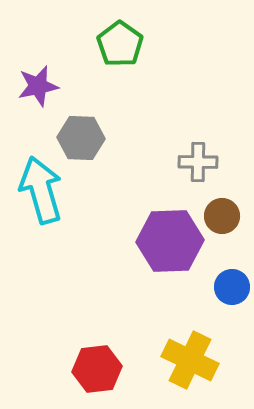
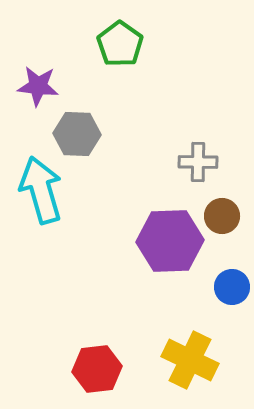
purple star: rotated 18 degrees clockwise
gray hexagon: moved 4 px left, 4 px up
